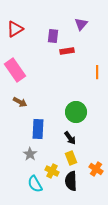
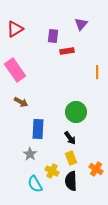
brown arrow: moved 1 px right
